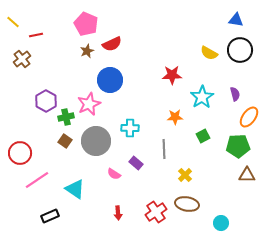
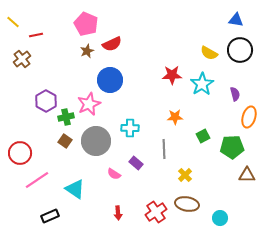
cyan star: moved 13 px up
orange ellipse: rotated 20 degrees counterclockwise
green pentagon: moved 6 px left, 1 px down
cyan circle: moved 1 px left, 5 px up
